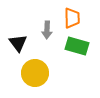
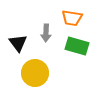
orange trapezoid: rotated 100 degrees clockwise
gray arrow: moved 1 px left, 3 px down
